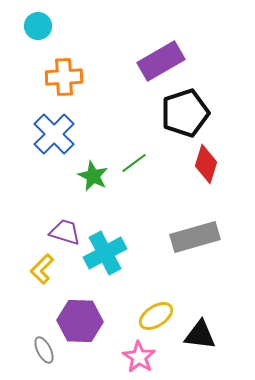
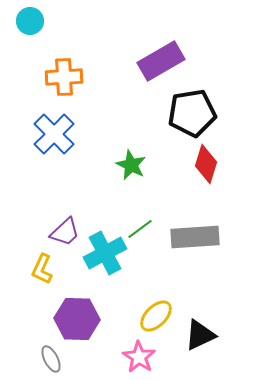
cyan circle: moved 8 px left, 5 px up
black pentagon: moved 7 px right; rotated 9 degrees clockwise
green line: moved 6 px right, 66 px down
green star: moved 38 px right, 11 px up
purple trapezoid: rotated 120 degrees clockwise
gray rectangle: rotated 12 degrees clockwise
yellow L-shape: rotated 20 degrees counterclockwise
yellow ellipse: rotated 12 degrees counterclockwise
purple hexagon: moved 3 px left, 2 px up
black triangle: rotated 32 degrees counterclockwise
gray ellipse: moved 7 px right, 9 px down
